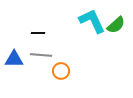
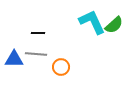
cyan L-shape: moved 1 px down
green semicircle: moved 2 px left
gray line: moved 5 px left, 1 px up
orange circle: moved 4 px up
